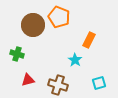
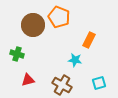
cyan star: rotated 24 degrees counterclockwise
brown cross: moved 4 px right; rotated 12 degrees clockwise
